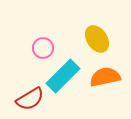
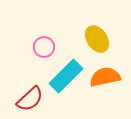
pink circle: moved 1 px right, 1 px up
cyan rectangle: moved 3 px right
red semicircle: rotated 12 degrees counterclockwise
